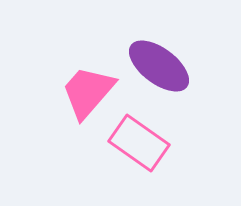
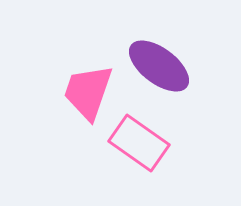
pink trapezoid: rotated 22 degrees counterclockwise
